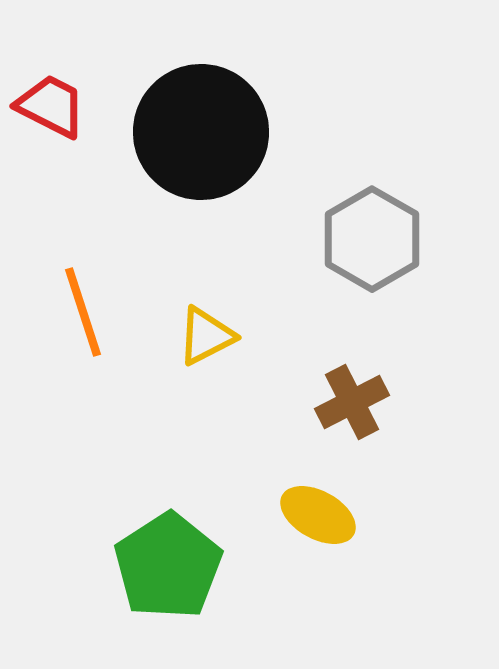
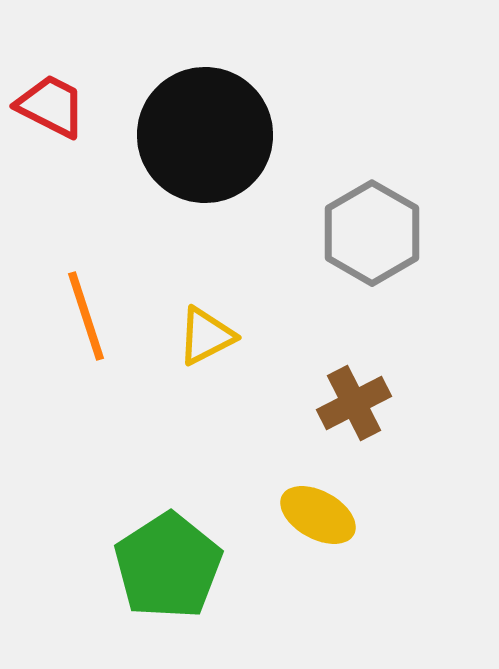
black circle: moved 4 px right, 3 px down
gray hexagon: moved 6 px up
orange line: moved 3 px right, 4 px down
brown cross: moved 2 px right, 1 px down
